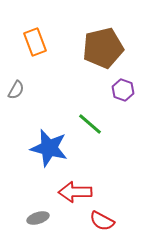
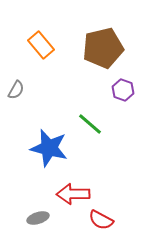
orange rectangle: moved 6 px right, 3 px down; rotated 20 degrees counterclockwise
red arrow: moved 2 px left, 2 px down
red semicircle: moved 1 px left, 1 px up
